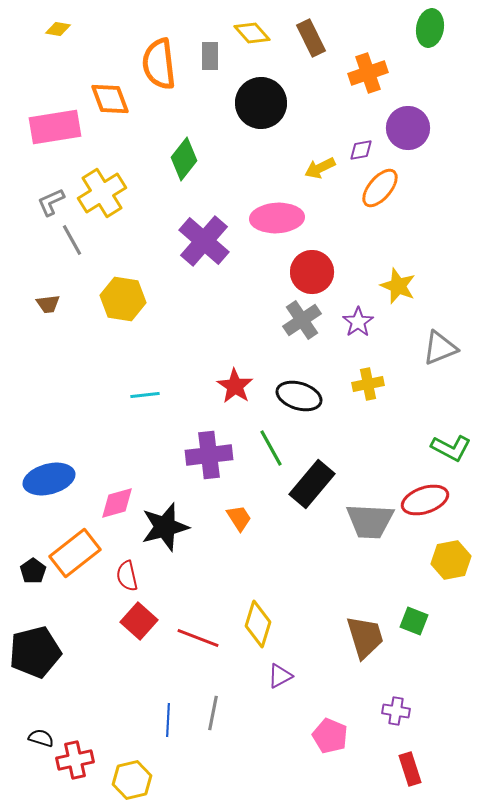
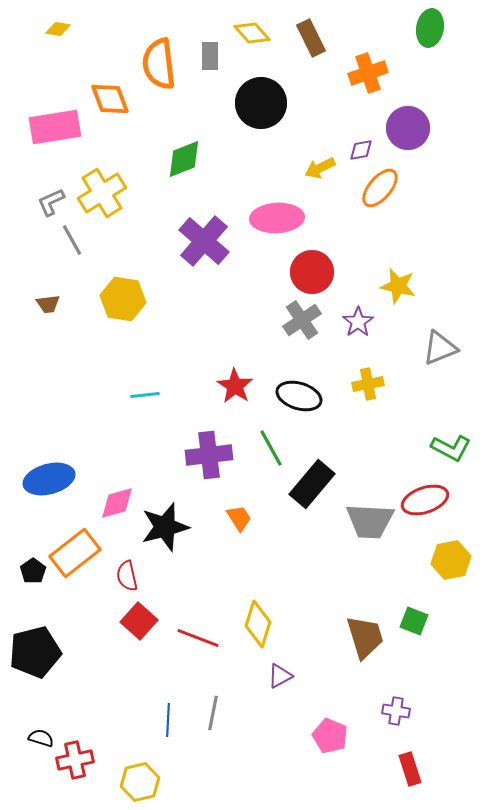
green diamond at (184, 159): rotated 30 degrees clockwise
yellow star at (398, 286): rotated 9 degrees counterclockwise
yellow hexagon at (132, 780): moved 8 px right, 2 px down
